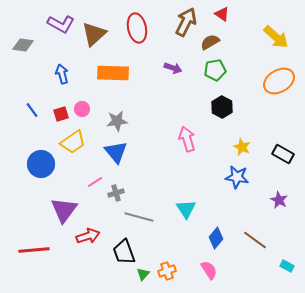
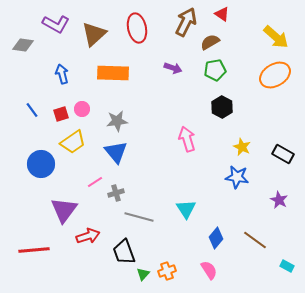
purple L-shape: moved 5 px left
orange ellipse: moved 4 px left, 6 px up
